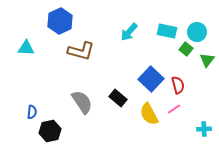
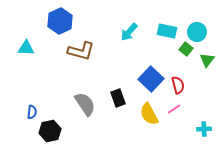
black rectangle: rotated 30 degrees clockwise
gray semicircle: moved 3 px right, 2 px down
